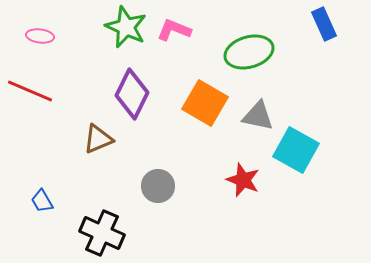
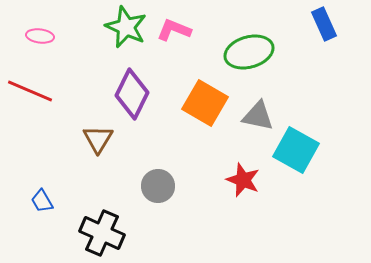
brown triangle: rotated 36 degrees counterclockwise
